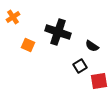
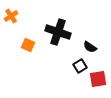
orange cross: moved 2 px left, 1 px up
black semicircle: moved 2 px left, 1 px down
red square: moved 1 px left, 2 px up
